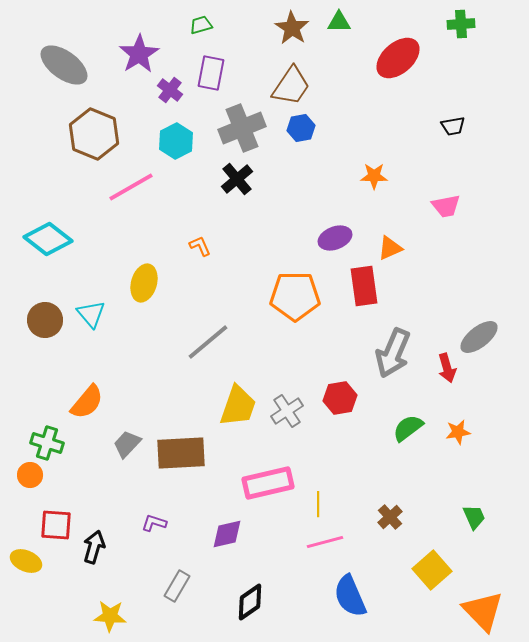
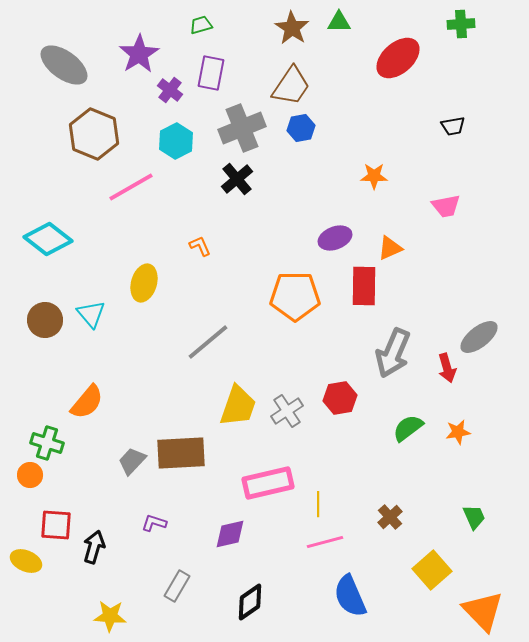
red rectangle at (364, 286): rotated 9 degrees clockwise
gray trapezoid at (127, 444): moved 5 px right, 17 px down
purple diamond at (227, 534): moved 3 px right
